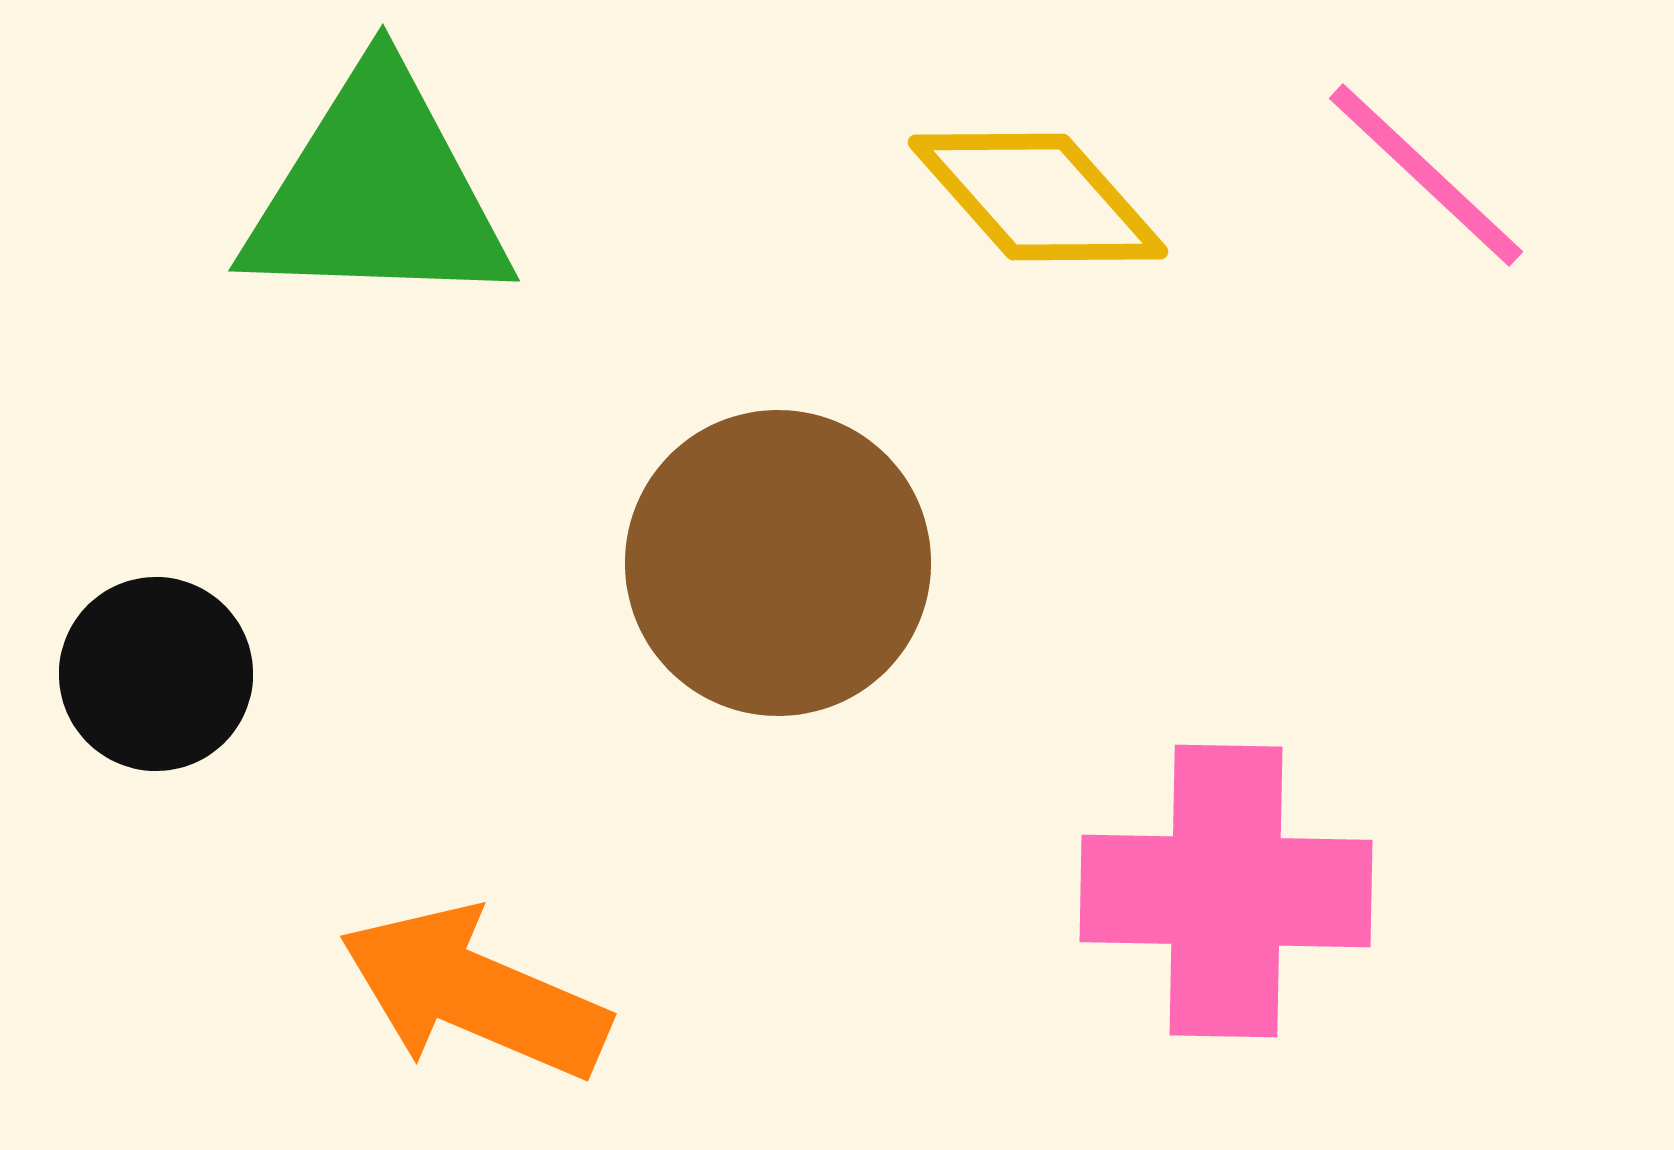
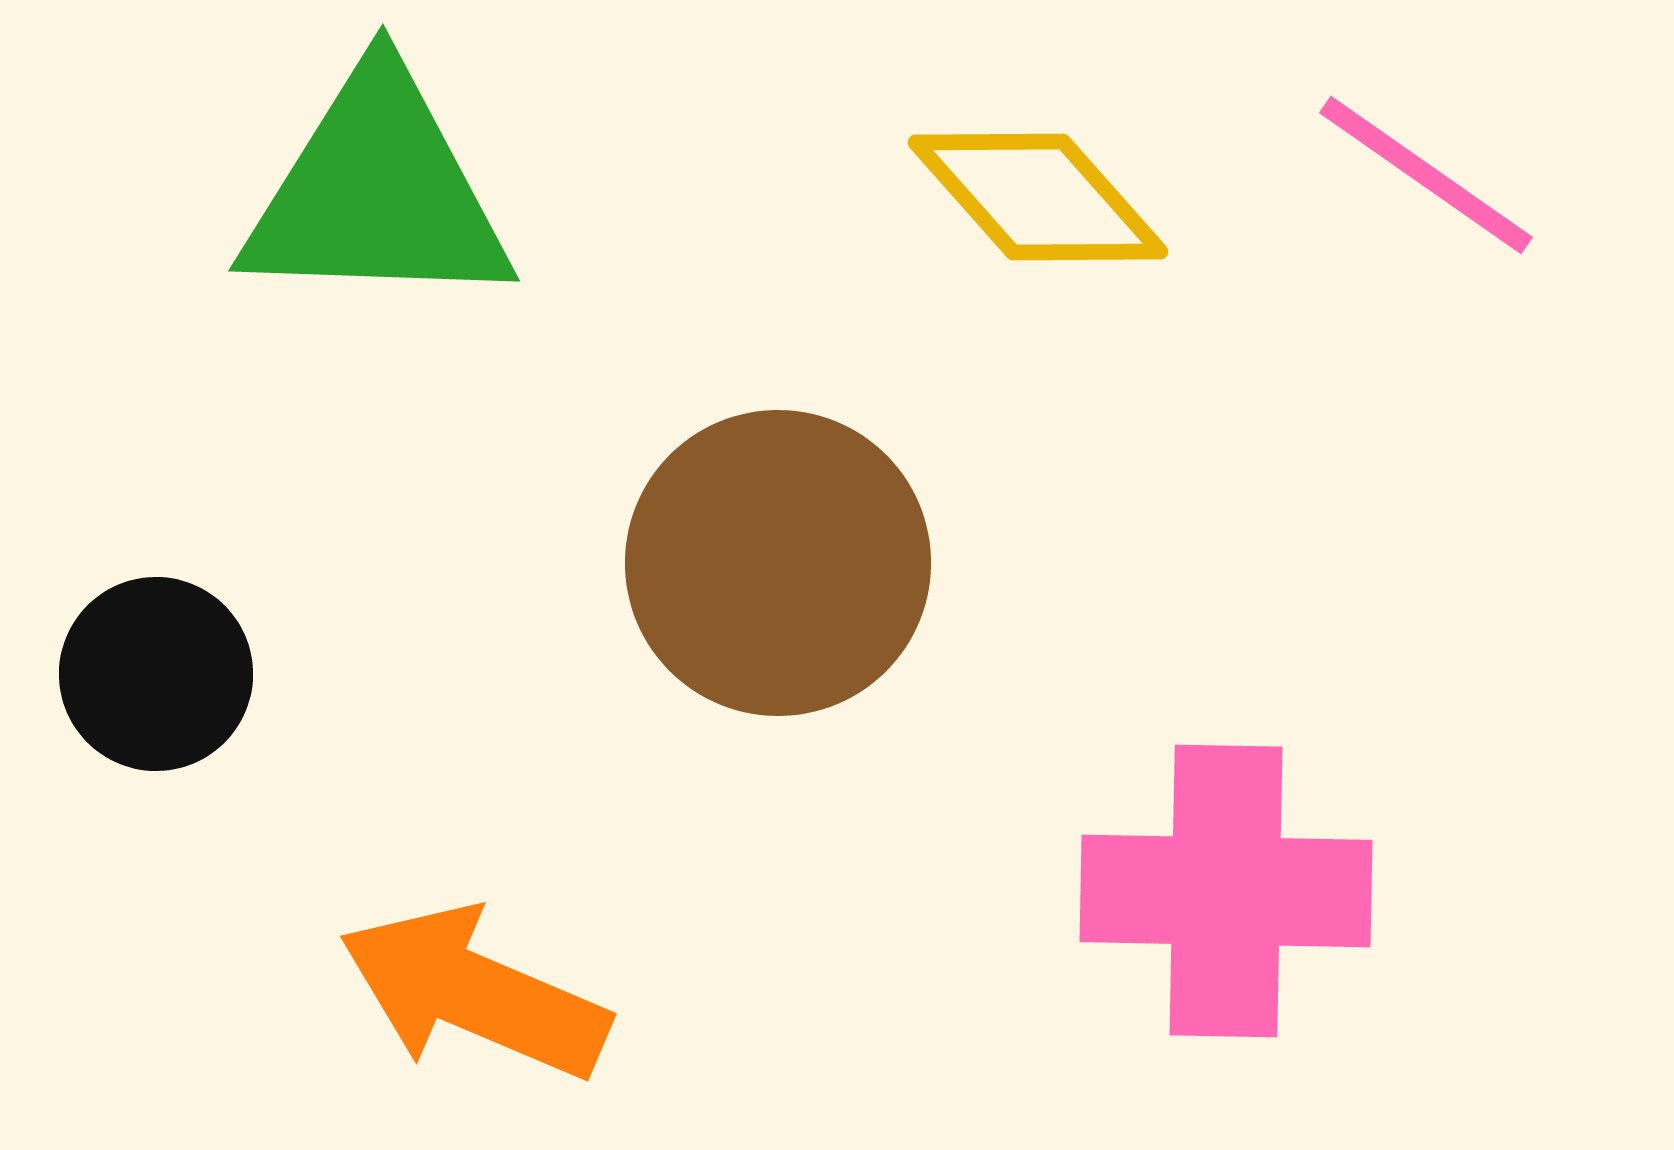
pink line: rotated 8 degrees counterclockwise
